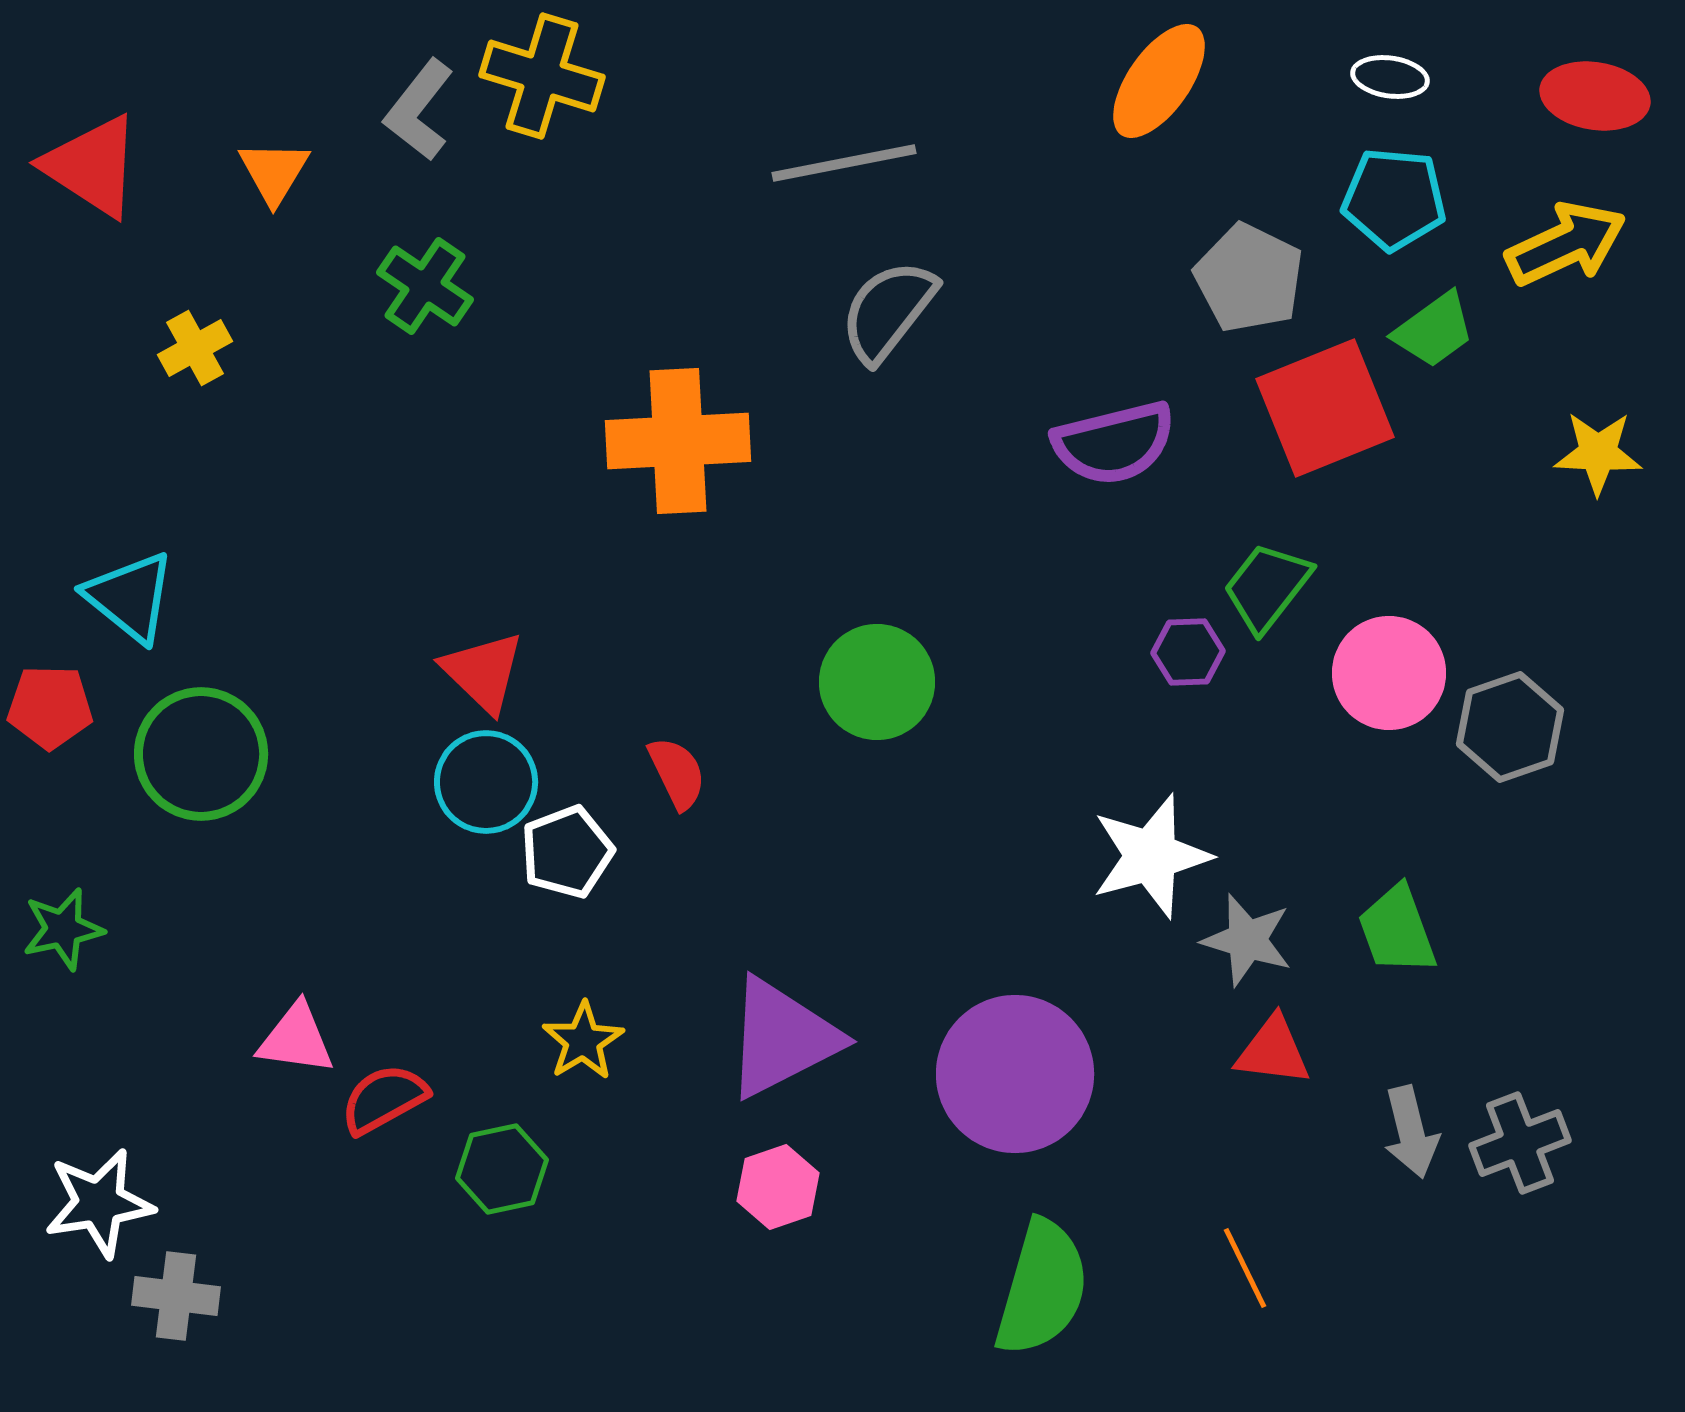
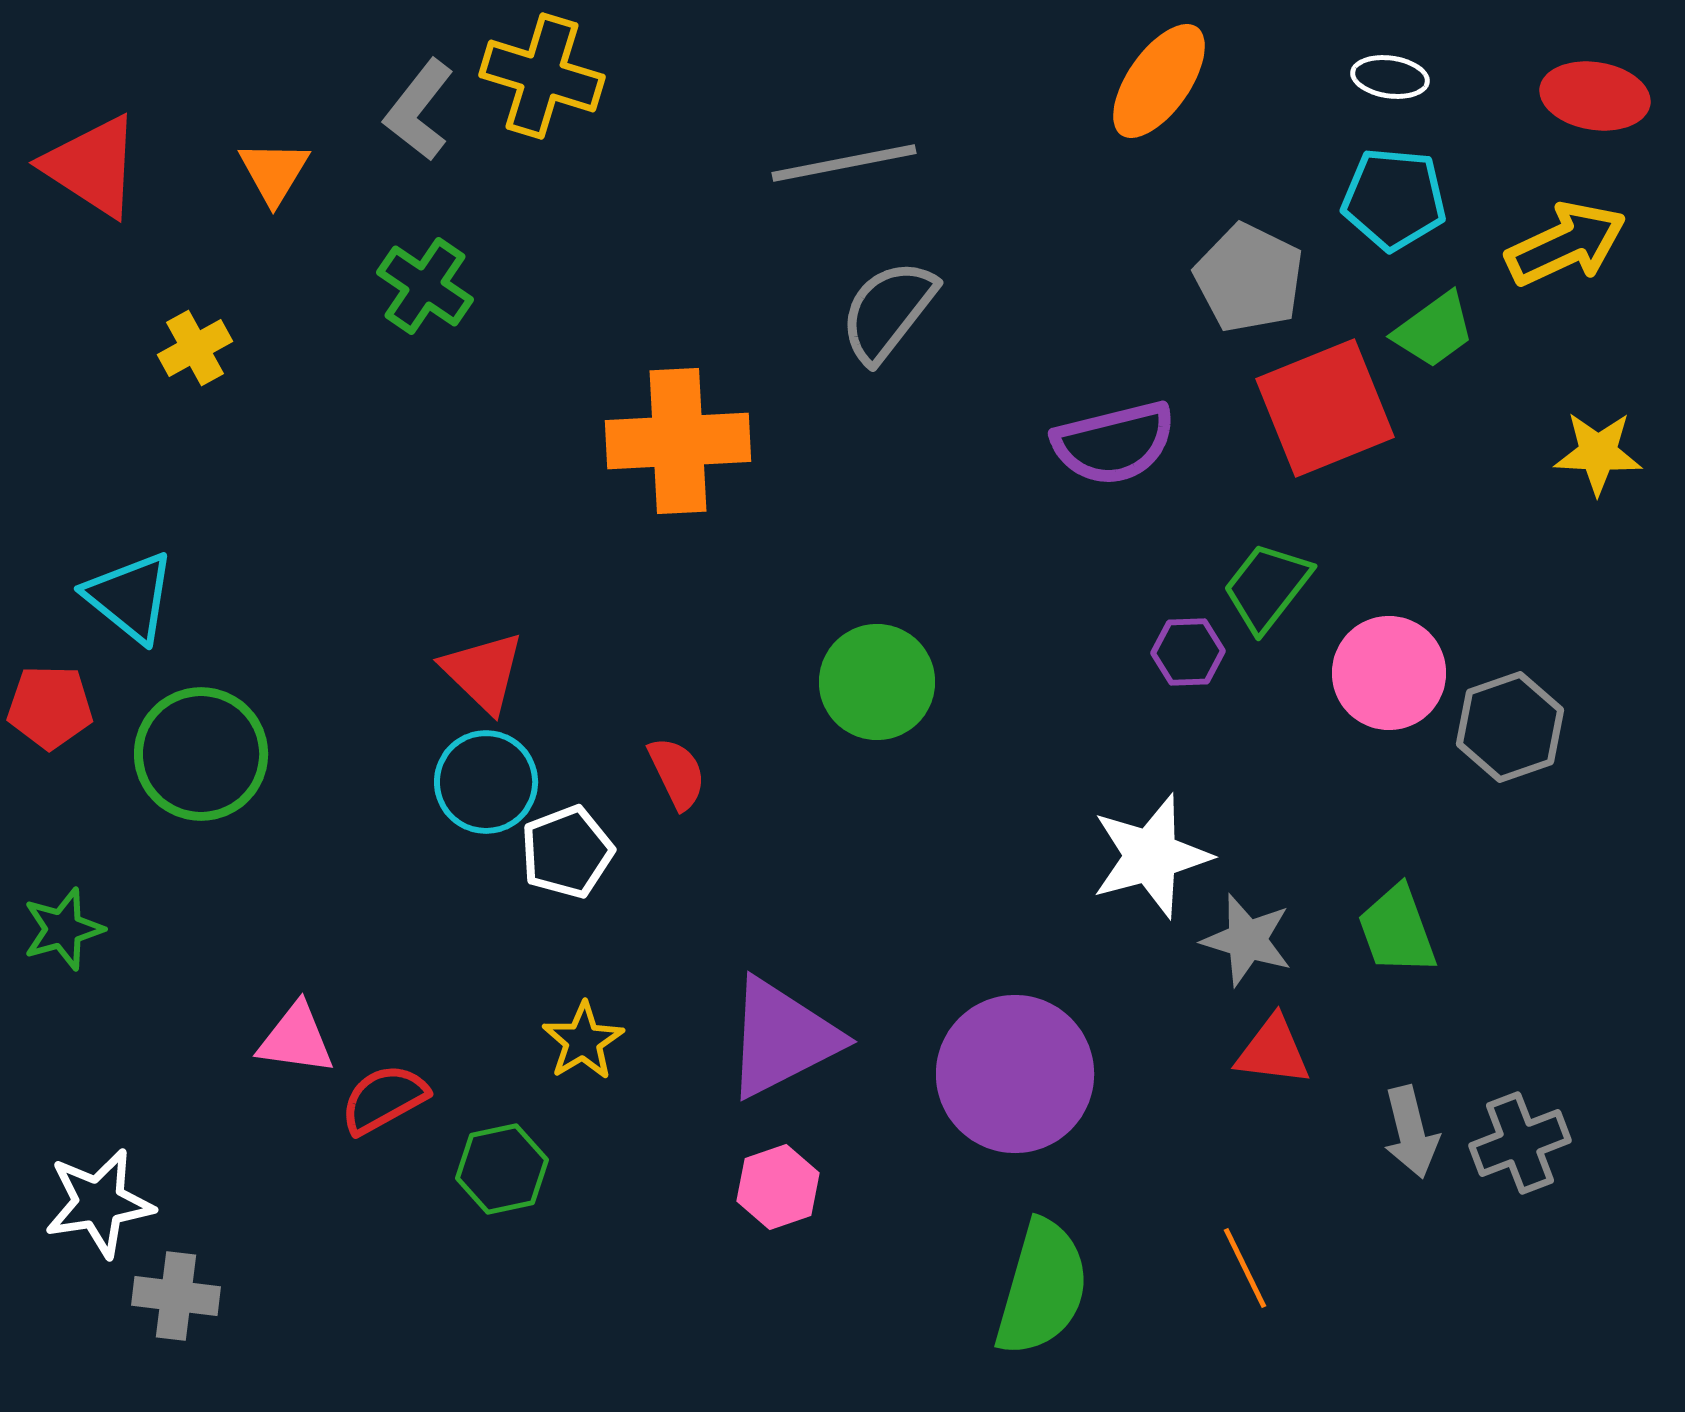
green star at (63, 929): rotated 4 degrees counterclockwise
